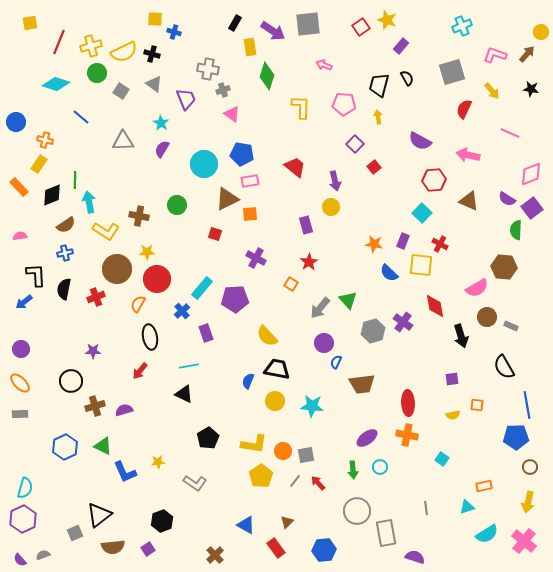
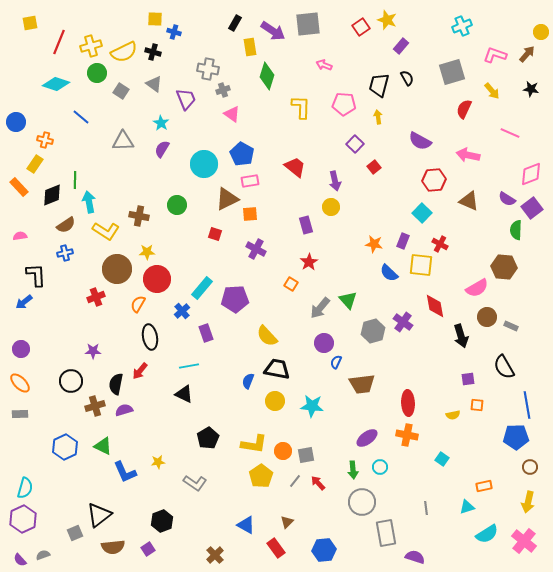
black cross at (152, 54): moved 1 px right, 2 px up
blue pentagon at (242, 154): rotated 20 degrees clockwise
yellow rectangle at (39, 164): moved 4 px left
purple cross at (256, 258): moved 9 px up
black semicircle at (64, 289): moved 52 px right, 95 px down
purple square at (452, 379): moved 16 px right
gray circle at (357, 511): moved 5 px right, 9 px up
